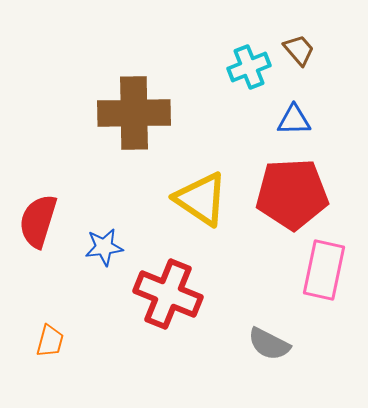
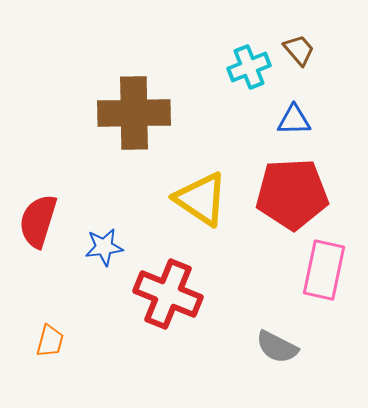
gray semicircle: moved 8 px right, 3 px down
